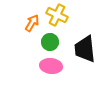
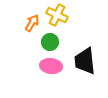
black trapezoid: moved 12 px down
